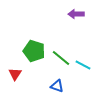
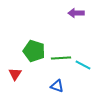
purple arrow: moved 1 px up
green line: rotated 42 degrees counterclockwise
